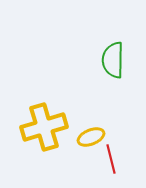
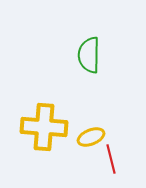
green semicircle: moved 24 px left, 5 px up
yellow cross: rotated 21 degrees clockwise
